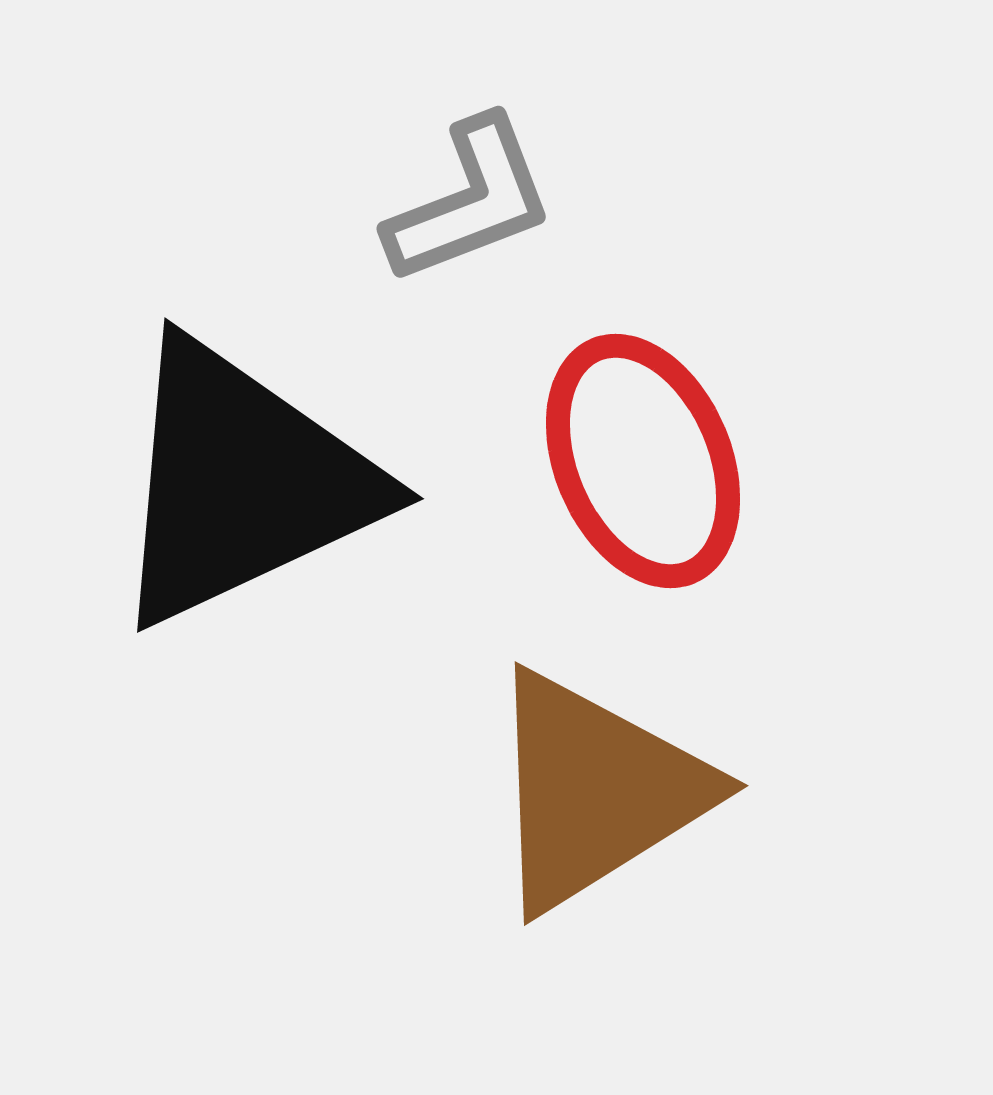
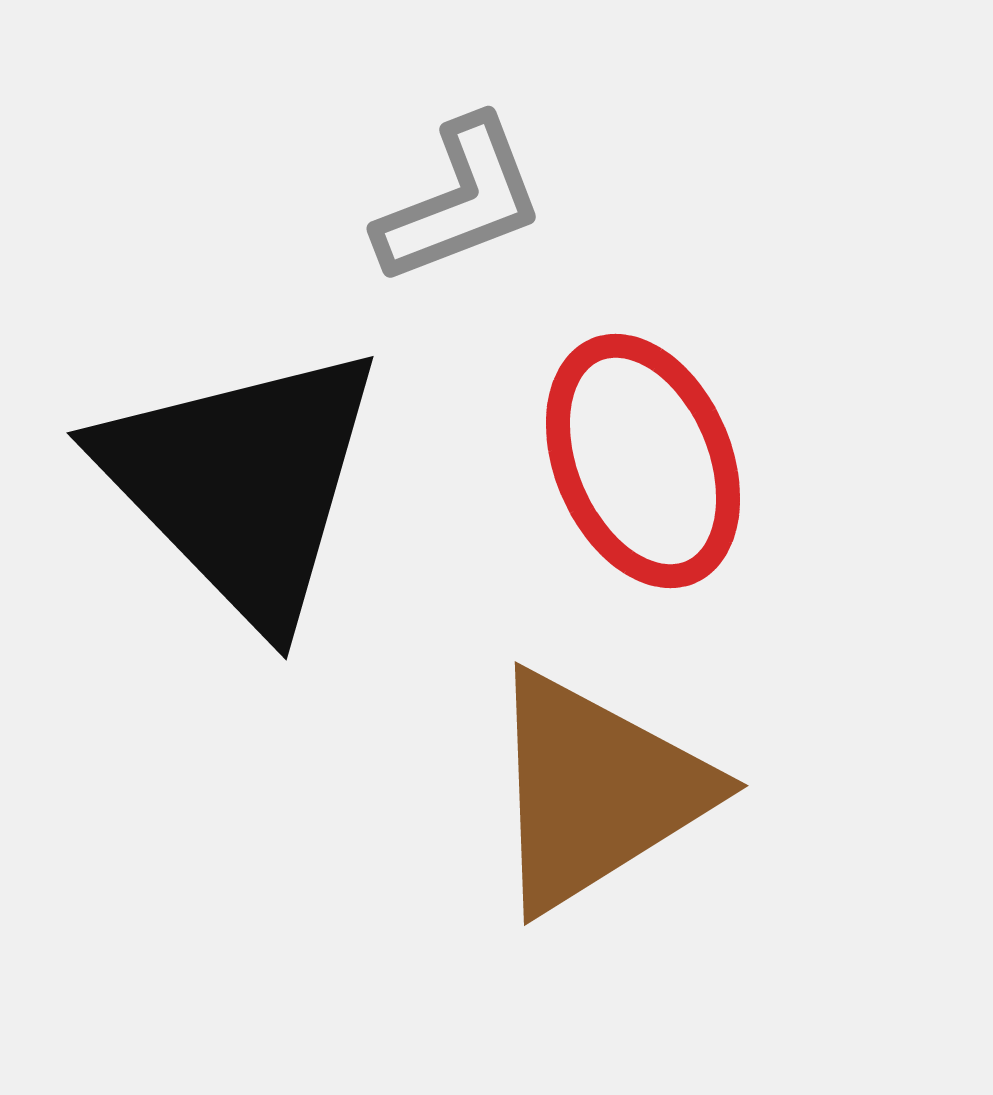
gray L-shape: moved 10 px left
black triangle: rotated 49 degrees counterclockwise
